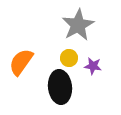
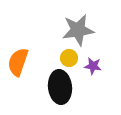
gray star: moved 5 px down; rotated 20 degrees clockwise
orange semicircle: moved 3 px left; rotated 16 degrees counterclockwise
